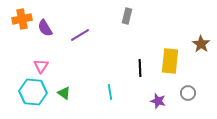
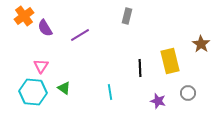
orange cross: moved 2 px right, 3 px up; rotated 24 degrees counterclockwise
yellow rectangle: rotated 20 degrees counterclockwise
green triangle: moved 5 px up
